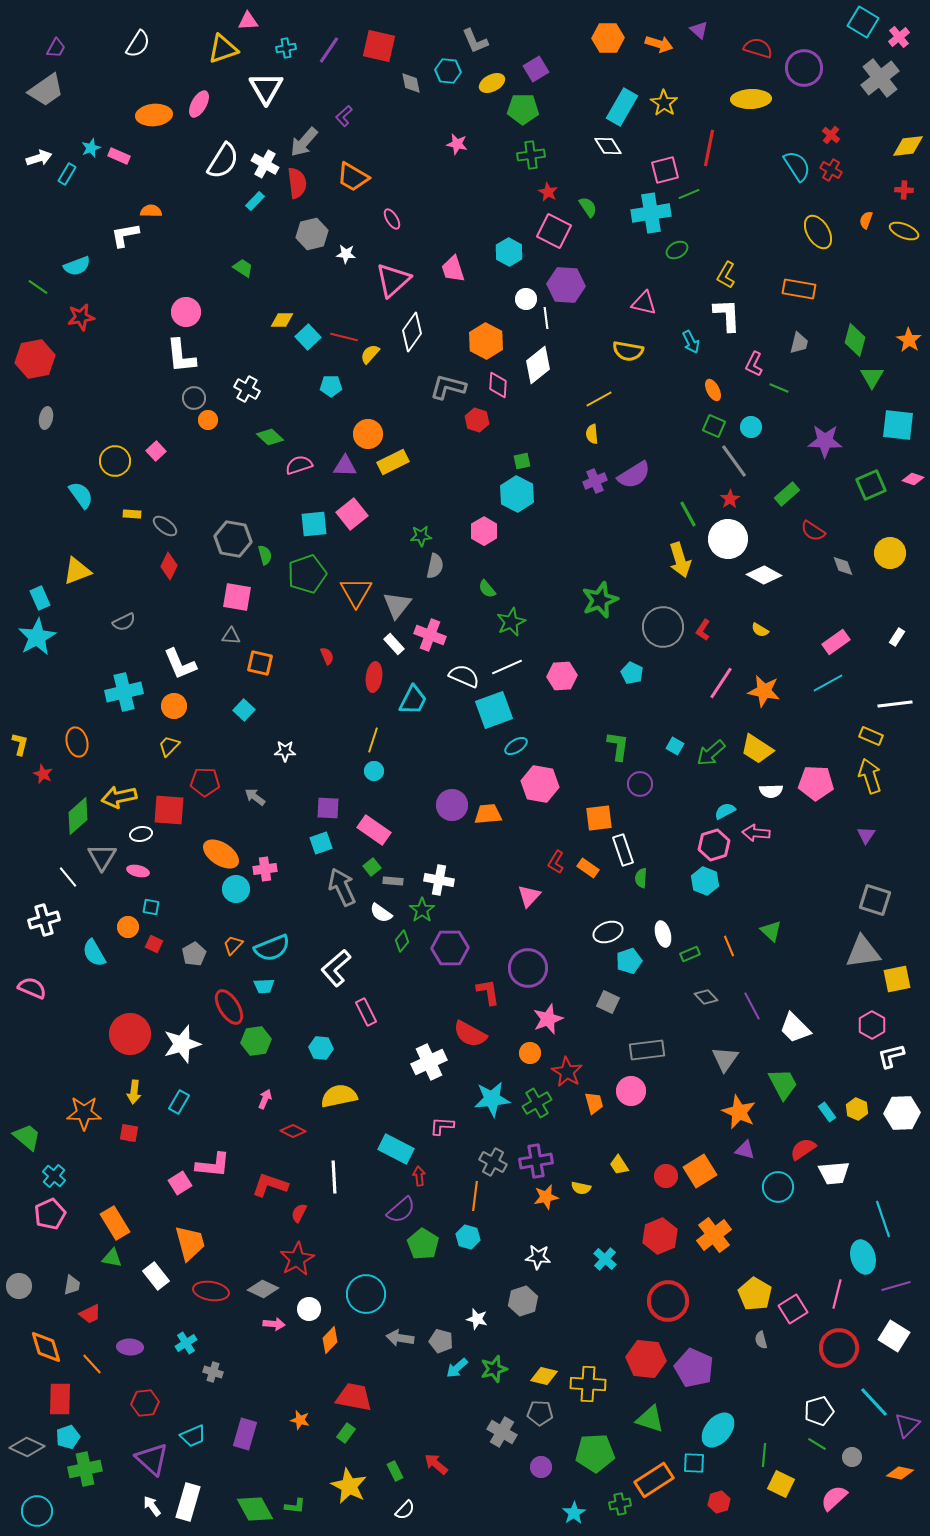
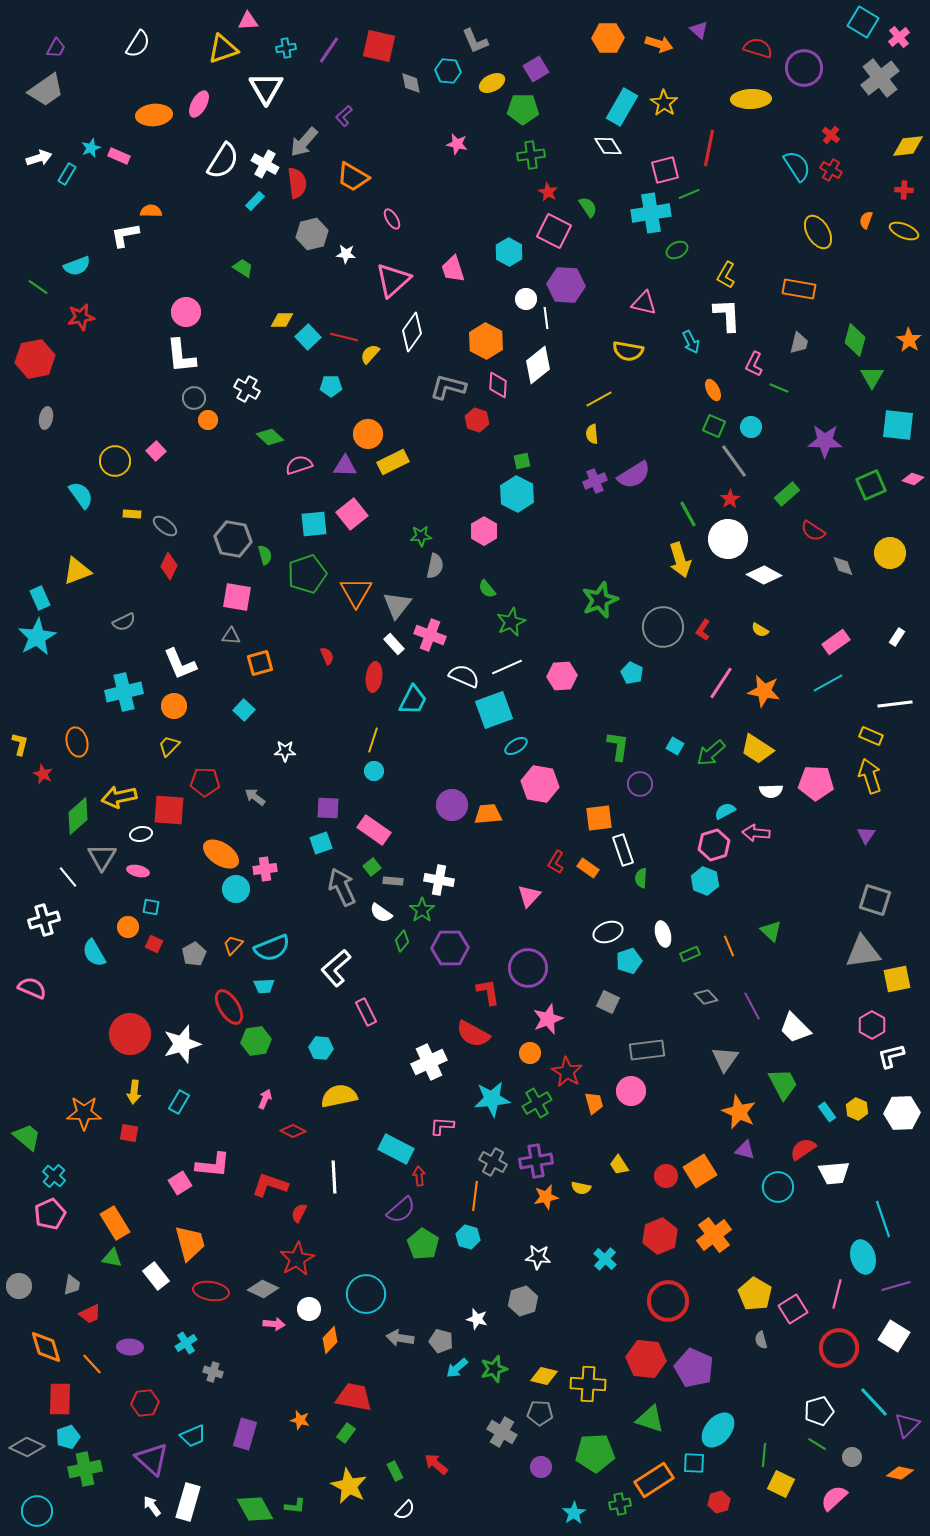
orange square at (260, 663): rotated 28 degrees counterclockwise
red semicircle at (470, 1034): moved 3 px right
